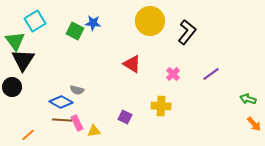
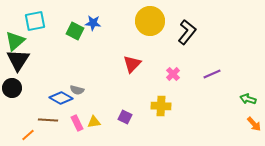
cyan square: rotated 20 degrees clockwise
green triangle: rotated 25 degrees clockwise
black triangle: moved 5 px left
red triangle: rotated 42 degrees clockwise
purple line: moved 1 px right; rotated 12 degrees clockwise
black circle: moved 1 px down
blue diamond: moved 4 px up
brown line: moved 14 px left
yellow triangle: moved 9 px up
